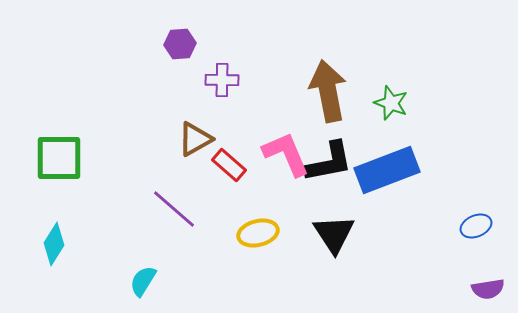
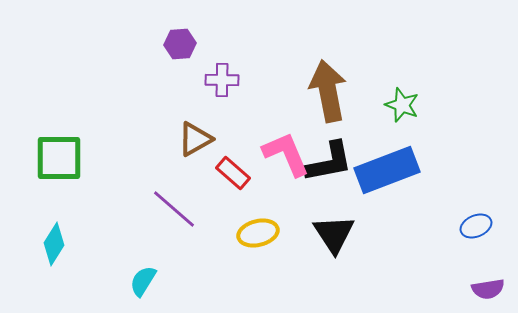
green star: moved 11 px right, 2 px down
red rectangle: moved 4 px right, 8 px down
